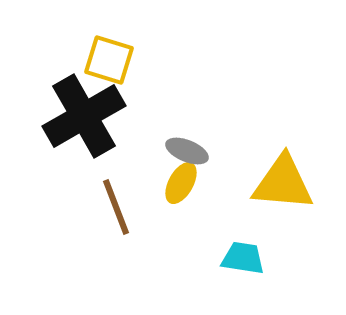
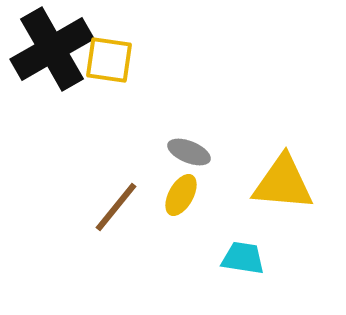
yellow square: rotated 9 degrees counterclockwise
black cross: moved 32 px left, 67 px up
gray ellipse: moved 2 px right, 1 px down
yellow ellipse: moved 12 px down
brown line: rotated 60 degrees clockwise
